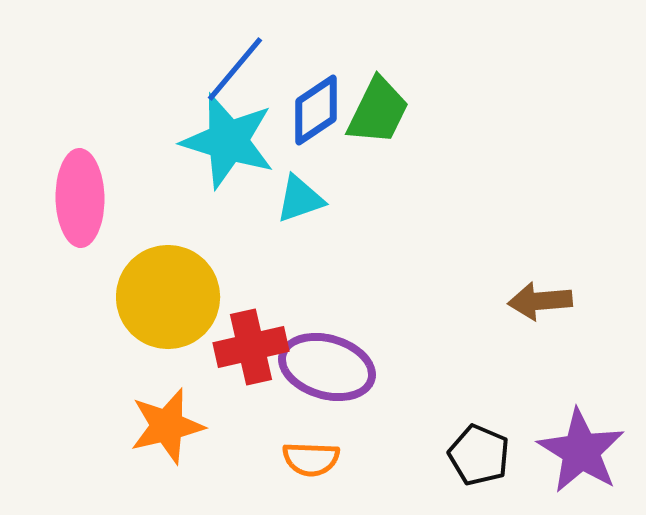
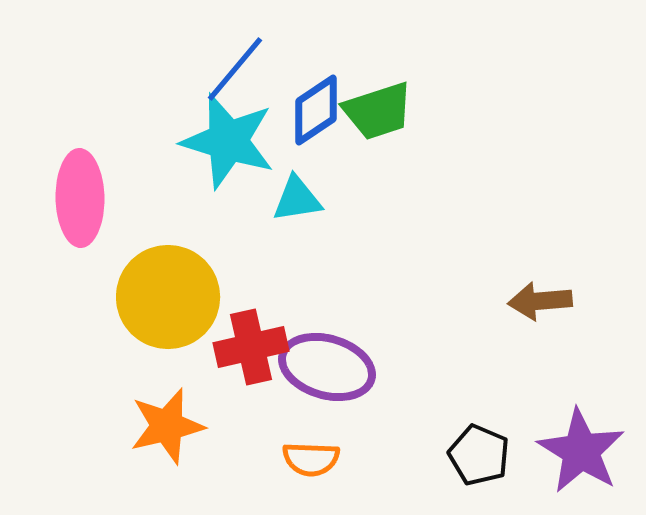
green trapezoid: rotated 46 degrees clockwise
cyan triangle: moved 3 px left; rotated 10 degrees clockwise
